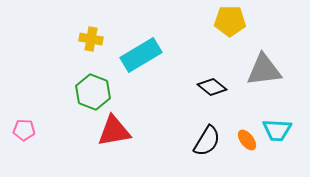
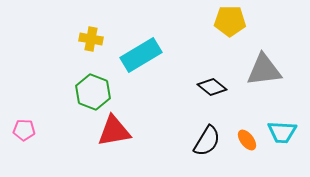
cyan trapezoid: moved 5 px right, 2 px down
